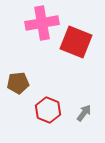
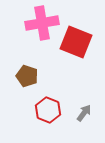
brown pentagon: moved 9 px right, 7 px up; rotated 25 degrees clockwise
